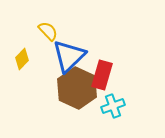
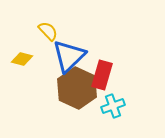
yellow diamond: rotated 60 degrees clockwise
